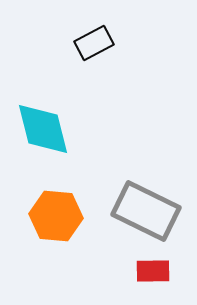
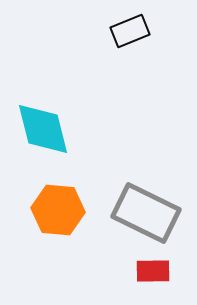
black rectangle: moved 36 px right, 12 px up; rotated 6 degrees clockwise
gray rectangle: moved 2 px down
orange hexagon: moved 2 px right, 6 px up
